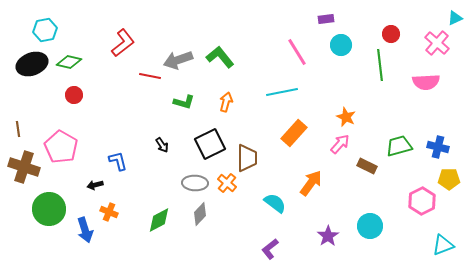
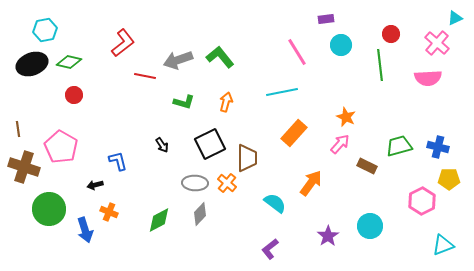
red line at (150, 76): moved 5 px left
pink semicircle at (426, 82): moved 2 px right, 4 px up
